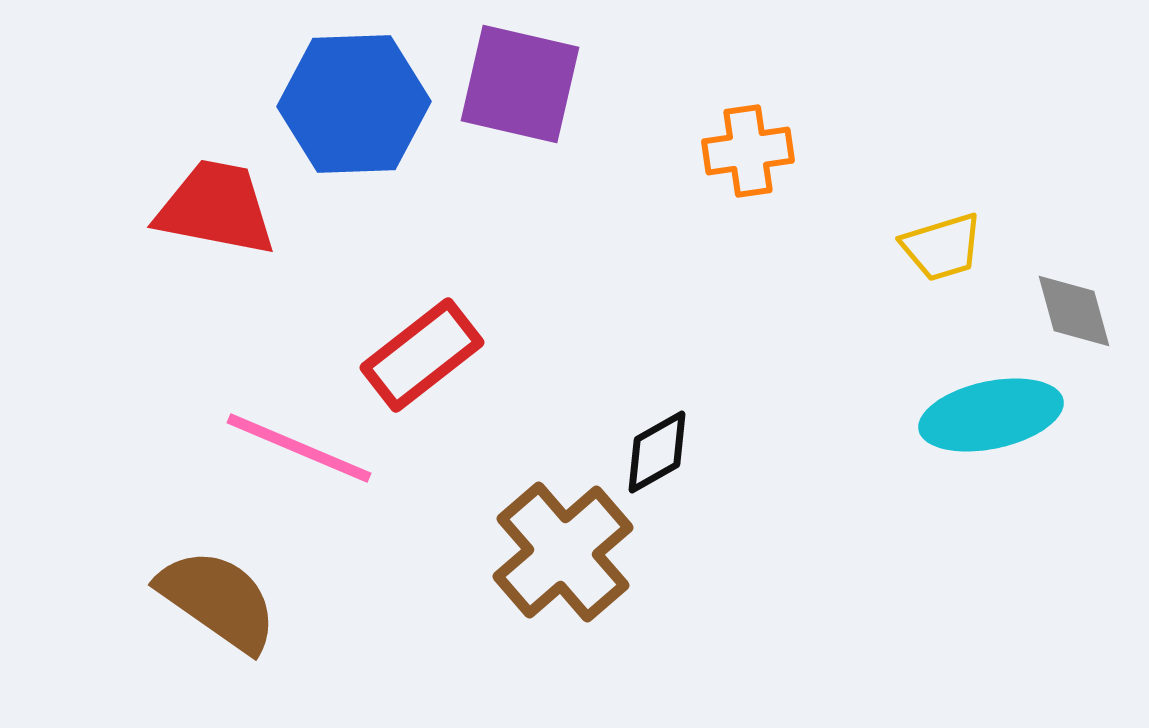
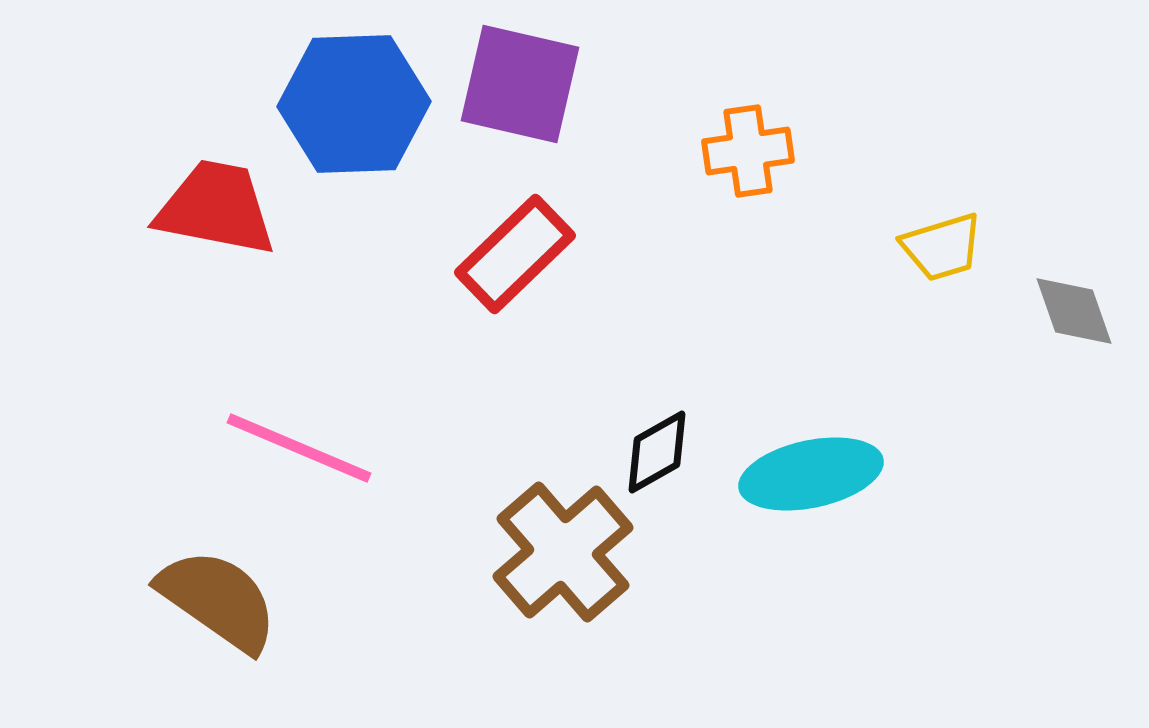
gray diamond: rotated 4 degrees counterclockwise
red rectangle: moved 93 px right, 101 px up; rotated 6 degrees counterclockwise
cyan ellipse: moved 180 px left, 59 px down
